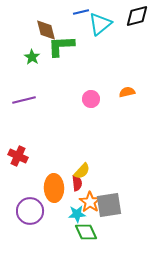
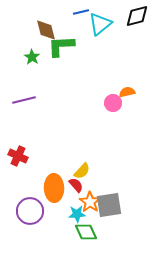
pink circle: moved 22 px right, 4 px down
red semicircle: moved 1 px left, 2 px down; rotated 35 degrees counterclockwise
